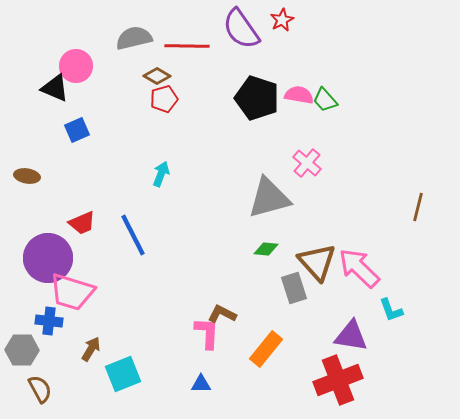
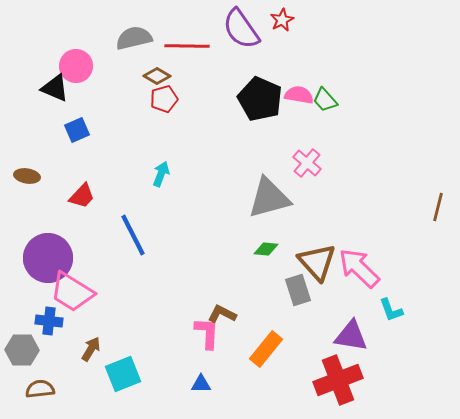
black pentagon: moved 3 px right, 1 px down; rotated 6 degrees clockwise
brown line: moved 20 px right
red trapezoid: moved 27 px up; rotated 24 degrees counterclockwise
gray rectangle: moved 4 px right, 2 px down
pink trapezoid: rotated 15 degrees clockwise
brown semicircle: rotated 68 degrees counterclockwise
